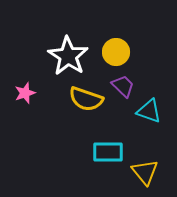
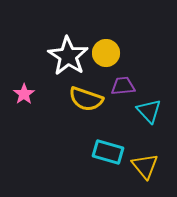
yellow circle: moved 10 px left, 1 px down
purple trapezoid: rotated 50 degrees counterclockwise
pink star: moved 1 px left, 1 px down; rotated 15 degrees counterclockwise
cyan triangle: rotated 28 degrees clockwise
cyan rectangle: rotated 16 degrees clockwise
yellow triangle: moved 6 px up
